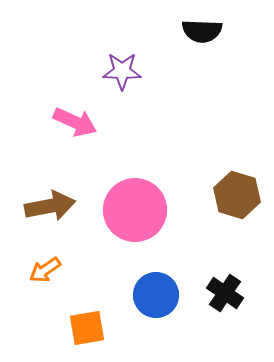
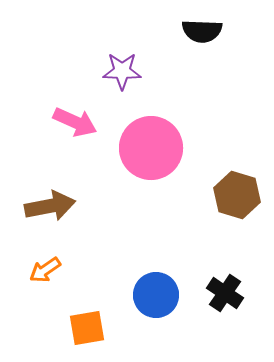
pink circle: moved 16 px right, 62 px up
